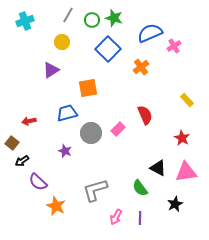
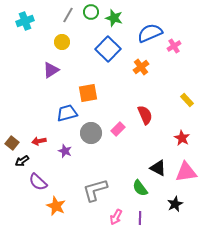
green circle: moved 1 px left, 8 px up
orange square: moved 5 px down
red arrow: moved 10 px right, 20 px down
